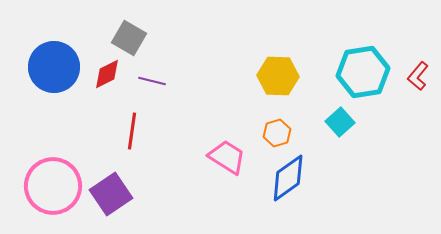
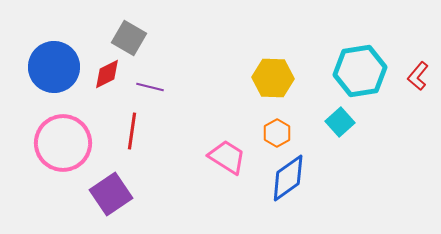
cyan hexagon: moved 3 px left, 1 px up
yellow hexagon: moved 5 px left, 2 px down
purple line: moved 2 px left, 6 px down
orange hexagon: rotated 12 degrees counterclockwise
pink circle: moved 10 px right, 43 px up
